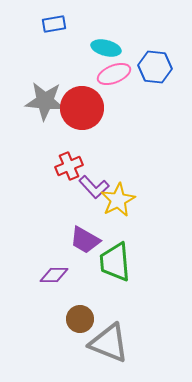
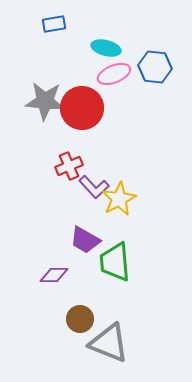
yellow star: moved 1 px right, 1 px up
